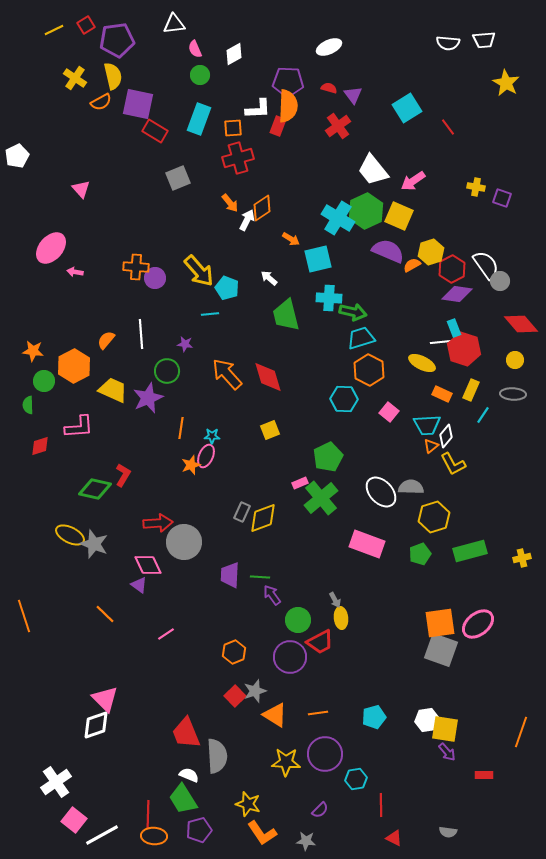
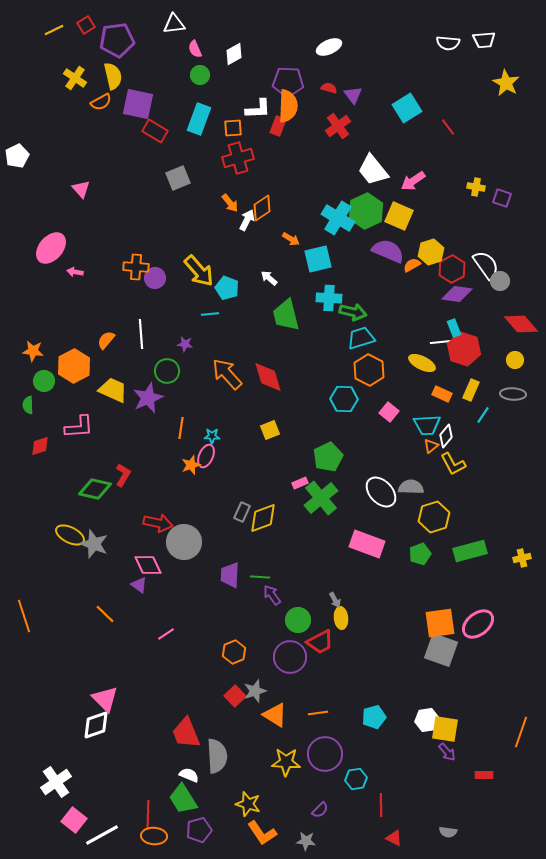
red arrow at (158, 523): rotated 16 degrees clockwise
